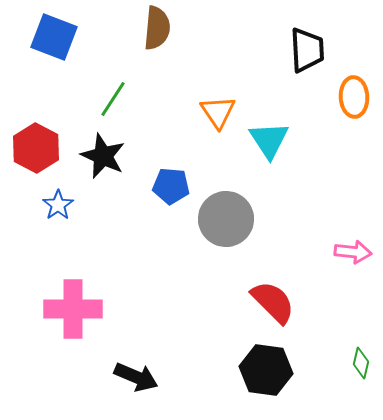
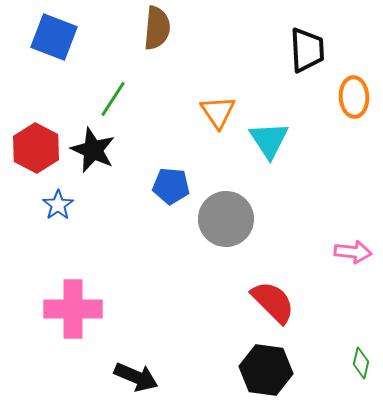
black star: moved 10 px left, 6 px up
